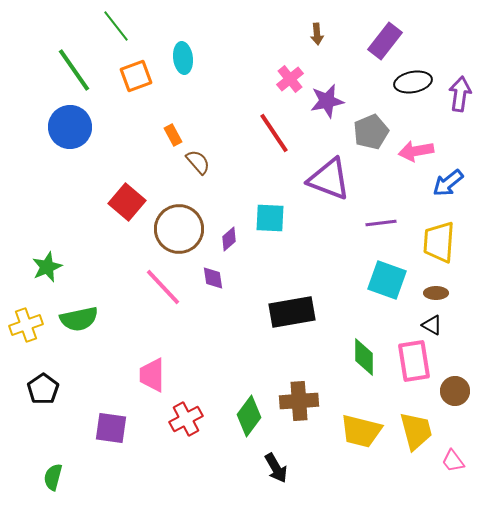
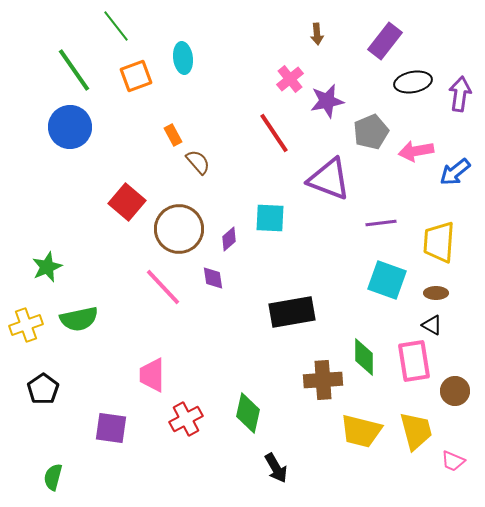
blue arrow at (448, 183): moved 7 px right, 11 px up
brown cross at (299, 401): moved 24 px right, 21 px up
green diamond at (249, 416): moved 1 px left, 3 px up; rotated 24 degrees counterclockwise
pink trapezoid at (453, 461): rotated 30 degrees counterclockwise
